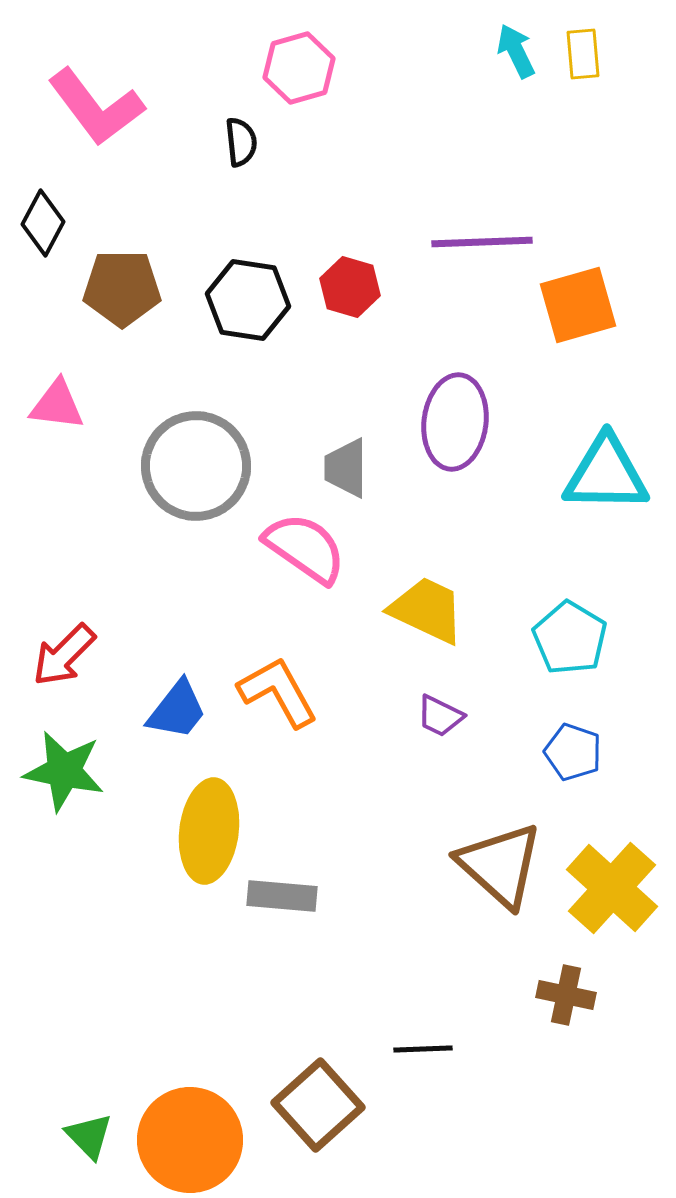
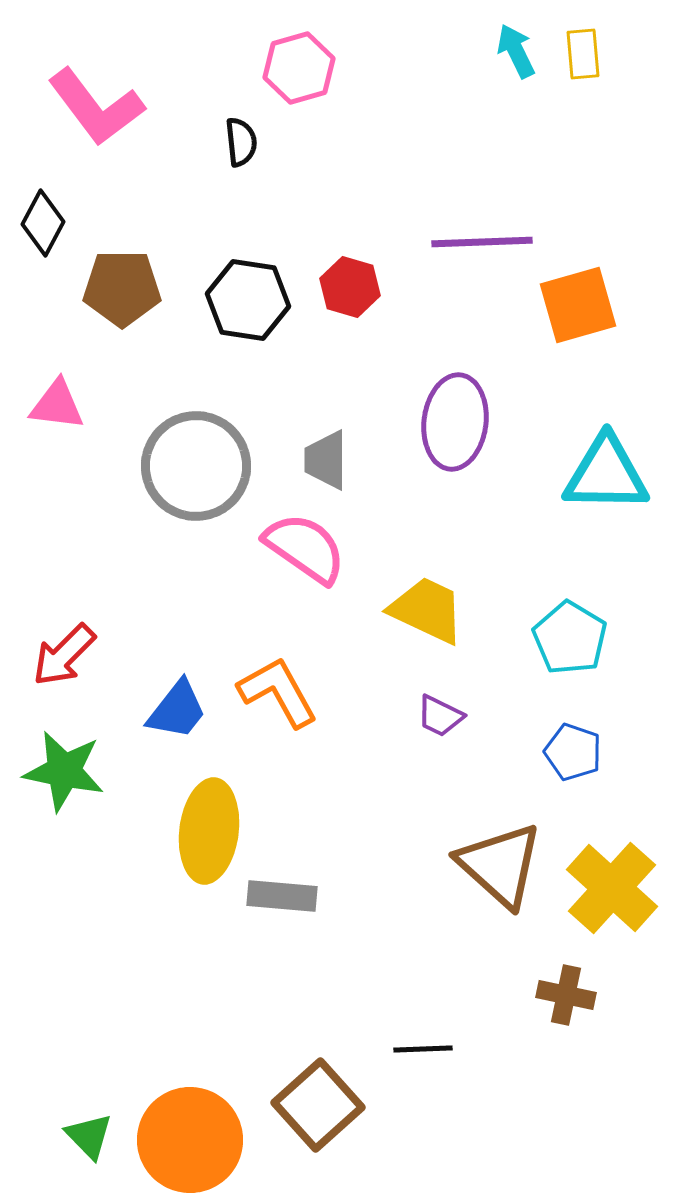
gray trapezoid: moved 20 px left, 8 px up
